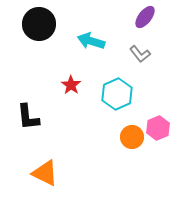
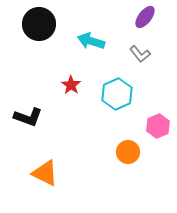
black L-shape: rotated 64 degrees counterclockwise
pink hexagon: moved 2 px up
orange circle: moved 4 px left, 15 px down
